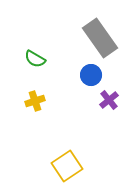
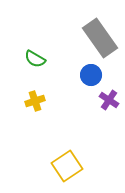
purple cross: rotated 18 degrees counterclockwise
